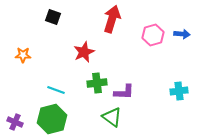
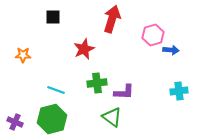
black square: rotated 21 degrees counterclockwise
blue arrow: moved 11 px left, 16 px down
red star: moved 3 px up
